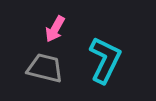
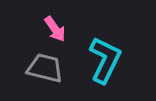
pink arrow: rotated 64 degrees counterclockwise
